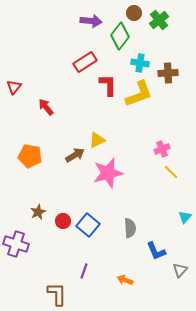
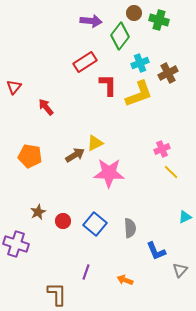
green cross: rotated 36 degrees counterclockwise
cyan cross: rotated 30 degrees counterclockwise
brown cross: rotated 24 degrees counterclockwise
yellow triangle: moved 2 px left, 3 px down
pink star: moved 1 px right; rotated 16 degrees clockwise
cyan triangle: rotated 24 degrees clockwise
blue square: moved 7 px right, 1 px up
purple line: moved 2 px right, 1 px down
